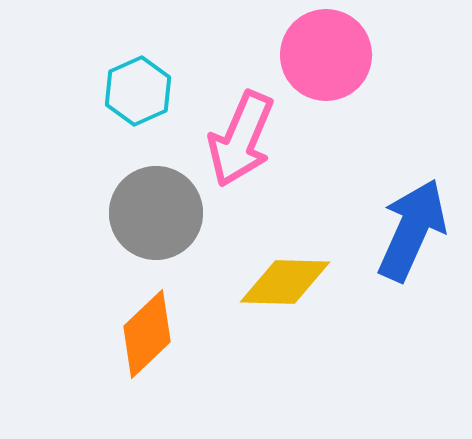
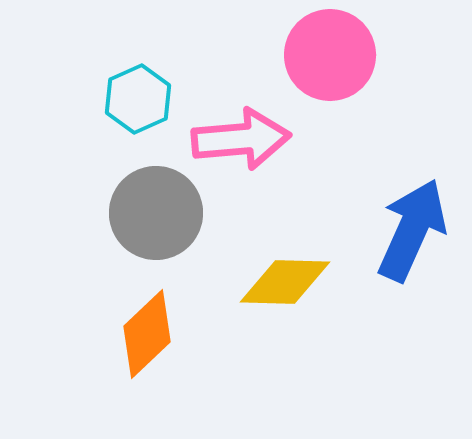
pink circle: moved 4 px right
cyan hexagon: moved 8 px down
pink arrow: rotated 118 degrees counterclockwise
